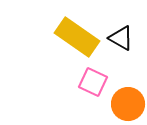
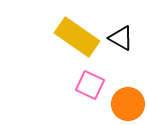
pink square: moved 3 px left, 3 px down
